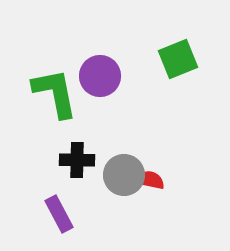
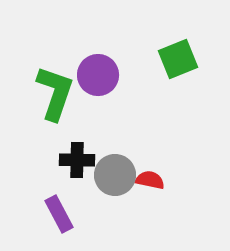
purple circle: moved 2 px left, 1 px up
green L-shape: rotated 30 degrees clockwise
gray circle: moved 9 px left
